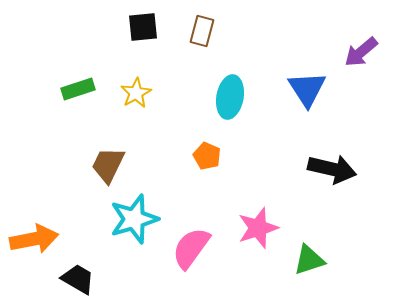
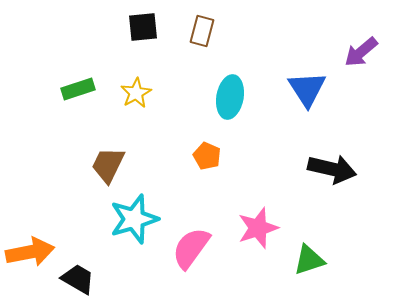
orange arrow: moved 4 px left, 13 px down
